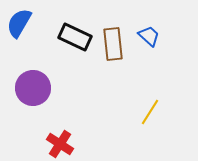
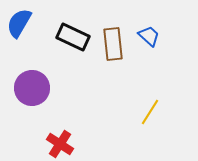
black rectangle: moved 2 px left
purple circle: moved 1 px left
